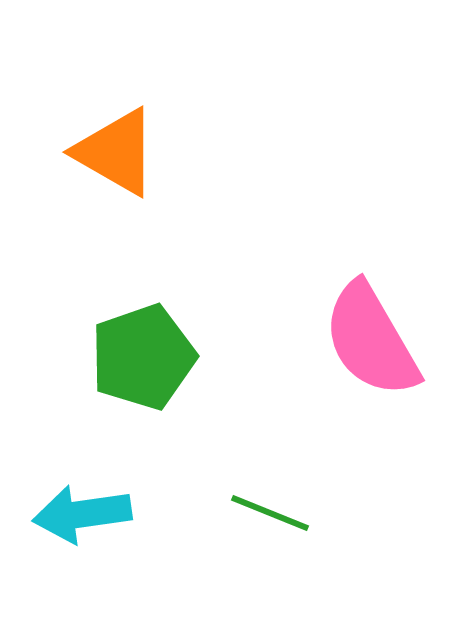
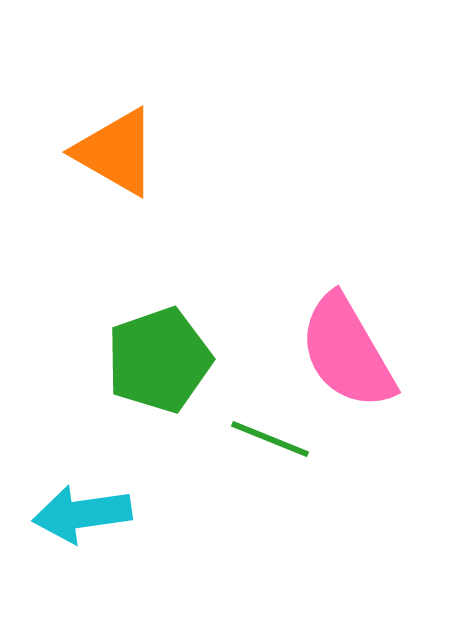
pink semicircle: moved 24 px left, 12 px down
green pentagon: moved 16 px right, 3 px down
green line: moved 74 px up
